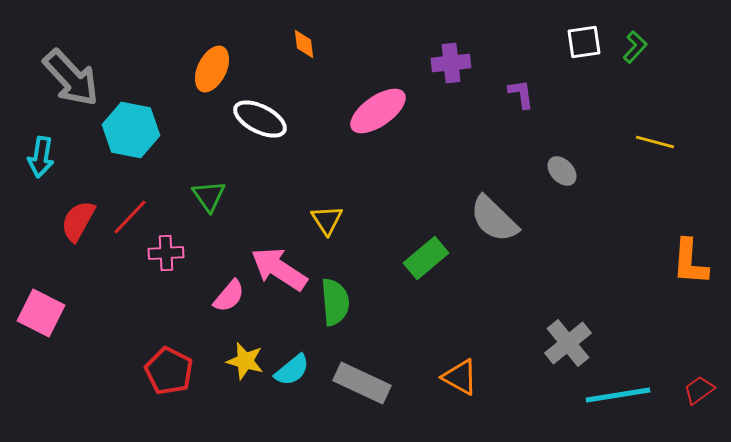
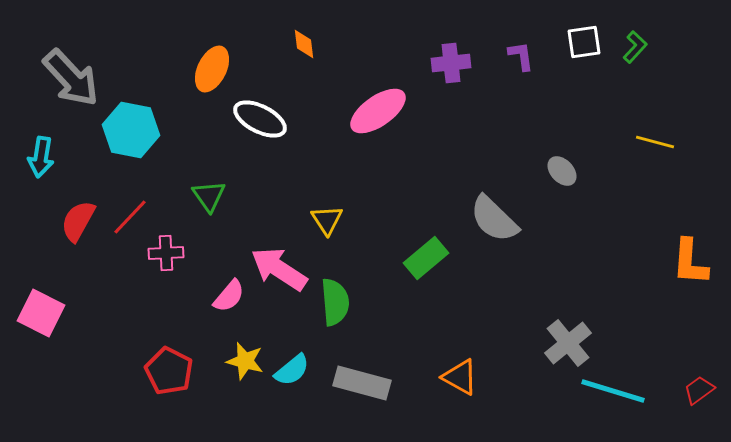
purple L-shape: moved 38 px up
gray rectangle: rotated 10 degrees counterclockwise
cyan line: moved 5 px left, 4 px up; rotated 26 degrees clockwise
